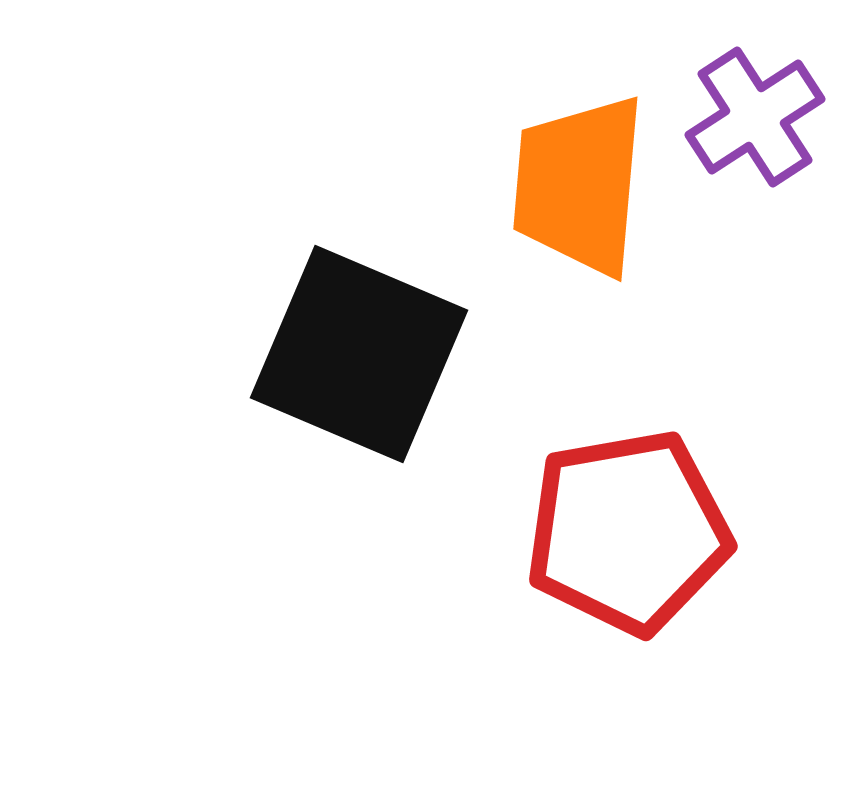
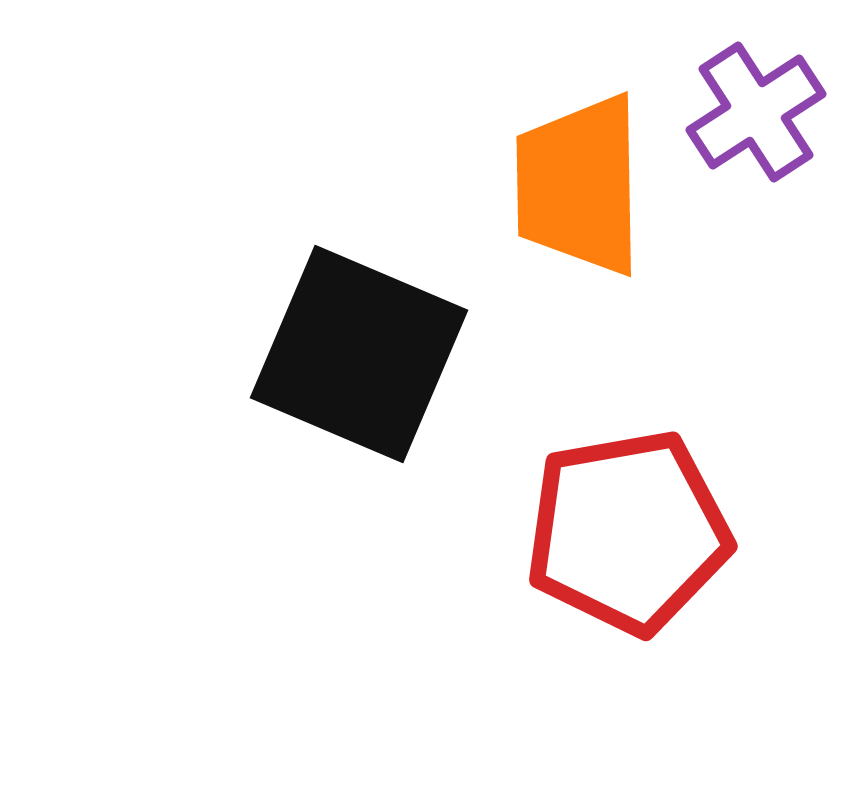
purple cross: moved 1 px right, 5 px up
orange trapezoid: rotated 6 degrees counterclockwise
